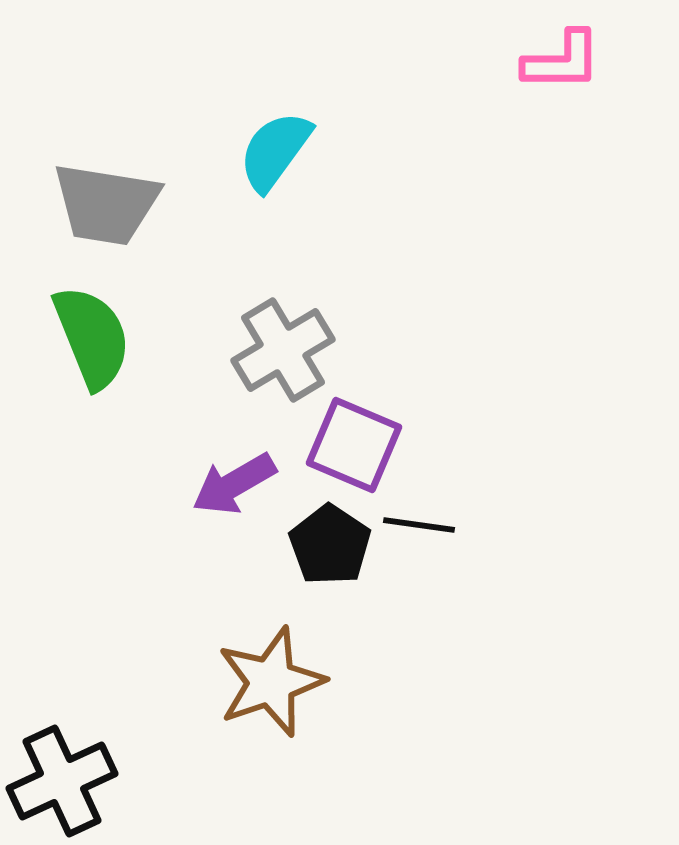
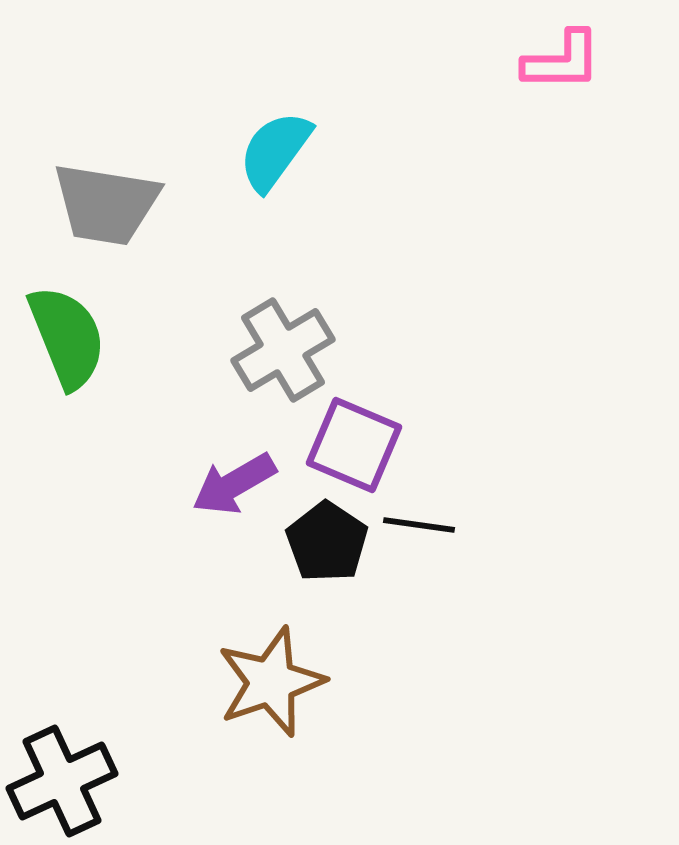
green semicircle: moved 25 px left
black pentagon: moved 3 px left, 3 px up
